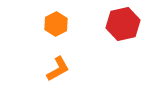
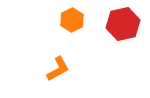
orange hexagon: moved 16 px right, 4 px up
